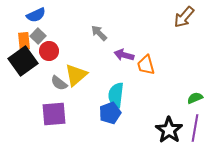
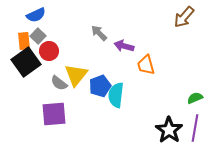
purple arrow: moved 9 px up
black square: moved 3 px right, 1 px down
yellow triangle: rotated 10 degrees counterclockwise
blue pentagon: moved 10 px left, 27 px up
